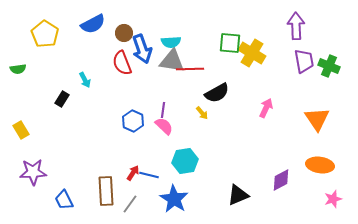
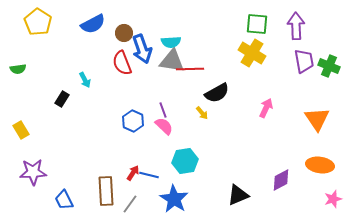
yellow pentagon: moved 7 px left, 12 px up
green square: moved 27 px right, 19 px up
purple line: rotated 28 degrees counterclockwise
